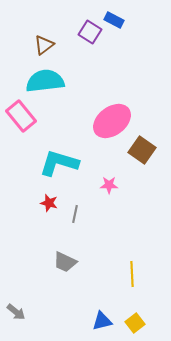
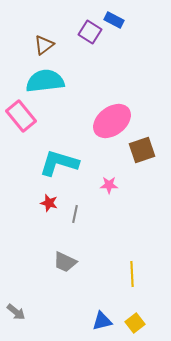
brown square: rotated 36 degrees clockwise
